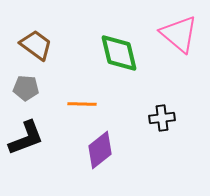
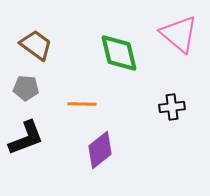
black cross: moved 10 px right, 11 px up
